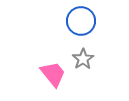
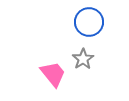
blue circle: moved 8 px right, 1 px down
